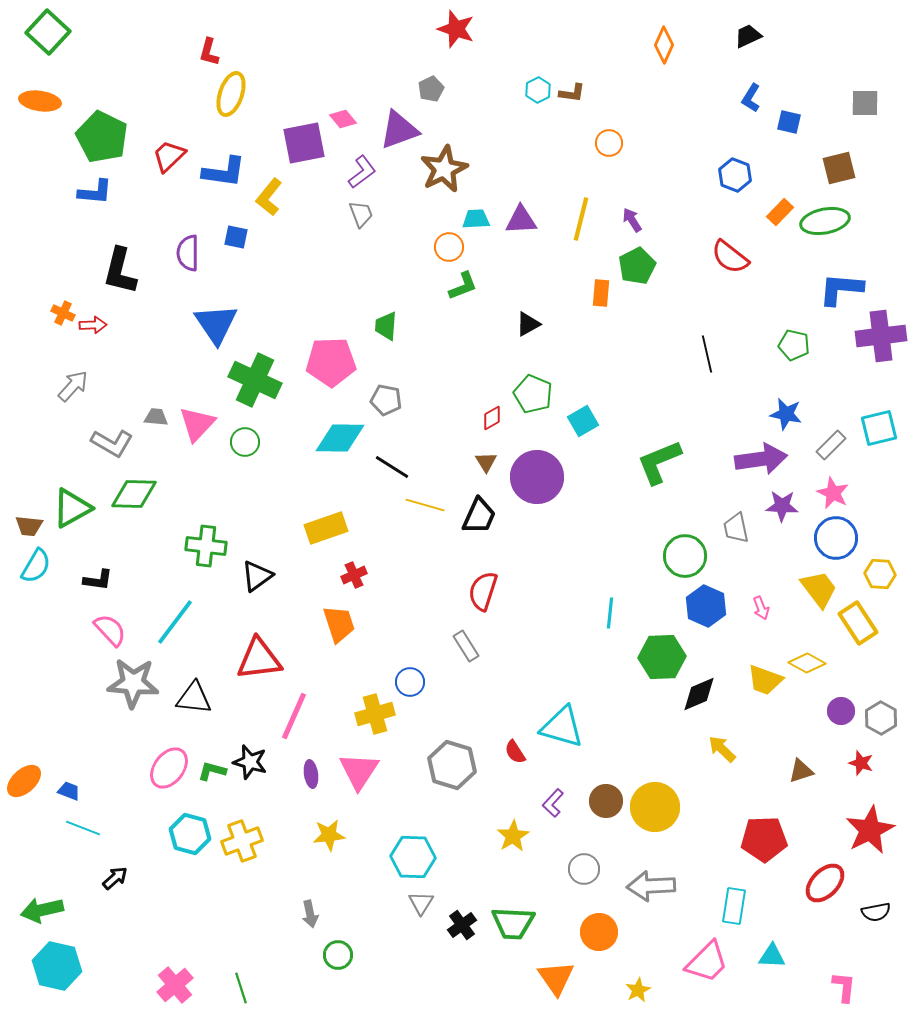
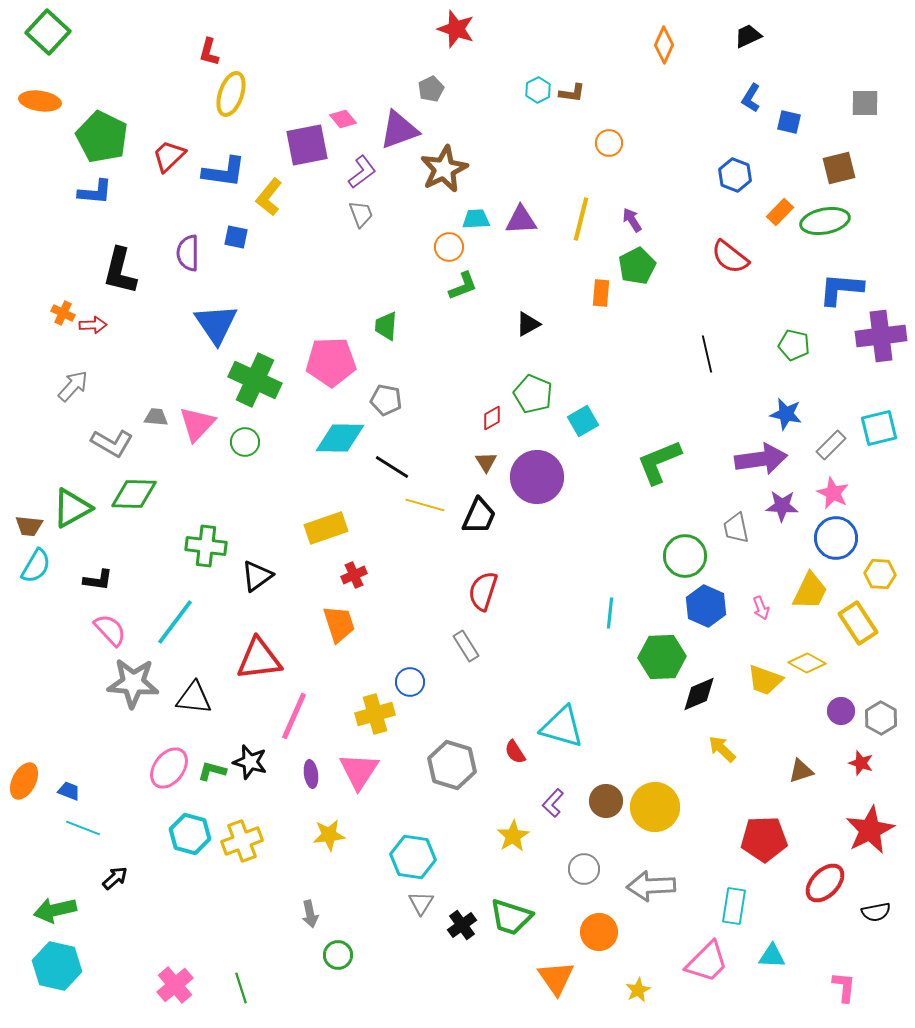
purple square at (304, 143): moved 3 px right, 2 px down
yellow trapezoid at (819, 589): moved 9 px left, 2 px down; rotated 63 degrees clockwise
orange ellipse at (24, 781): rotated 21 degrees counterclockwise
cyan hexagon at (413, 857): rotated 6 degrees clockwise
green arrow at (42, 910): moved 13 px right
green trapezoid at (513, 923): moved 2 px left, 6 px up; rotated 15 degrees clockwise
